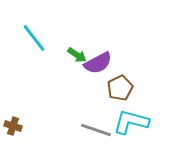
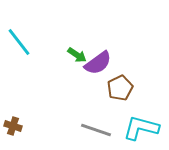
cyan line: moved 15 px left, 4 px down
purple semicircle: rotated 8 degrees counterclockwise
cyan L-shape: moved 10 px right, 6 px down
